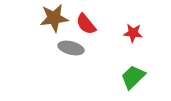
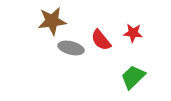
brown star: moved 2 px left, 3 px down
red semicircle: moved 15 px right, 16 px down
